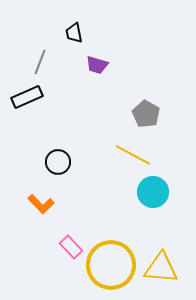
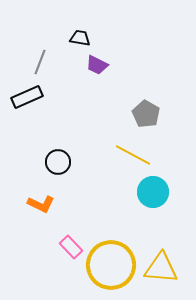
black trapezoid: moved 6 px right, 5 px down; rotated 110 degrees clockwise
purple trapezoid: rotated 10 degrees clockwise
orange L-shape: rotated 20 degrees counterclockwise
